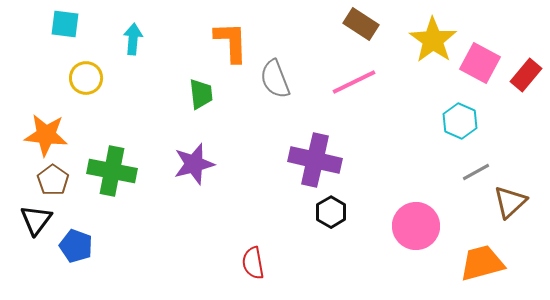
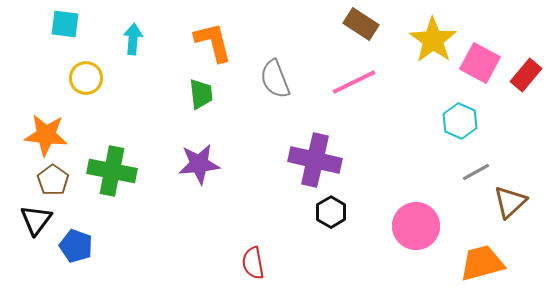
orange L-shape: moved 18 px left; rotated 12 degrees counterclockwise
purple star: moved 5 px right; rotated 9 degrees clockwise
